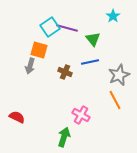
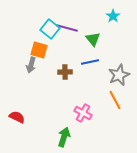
cyan square: moved 2 px down; rotated 18 degrees counterclockwise
gray arrow: moved 1 px right, 1 px up
brown cross: rotated 24 degrees counterclockwise
pink cross: moved 2 px right, 2 px up
